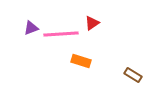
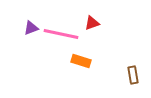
red triangle: rotated 14 degrees clockwise
pink line: rotated 16 degrees clockwise
brown rectangle: rotated 48 degrees clockwise
